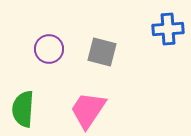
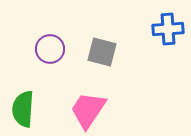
purple circle: moved 1 px right
